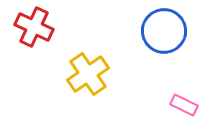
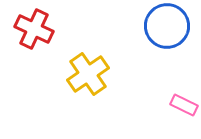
red cross: moved 2 px down
blue circle: moved 3 px right, 5 px up
